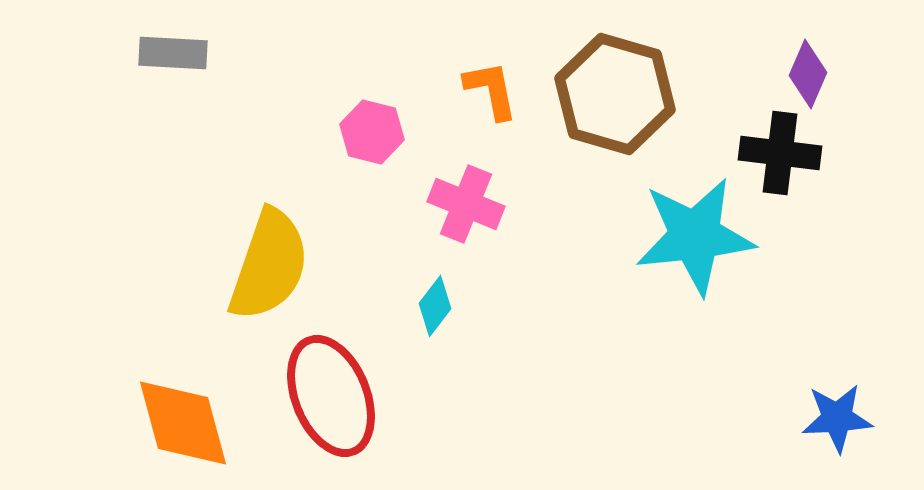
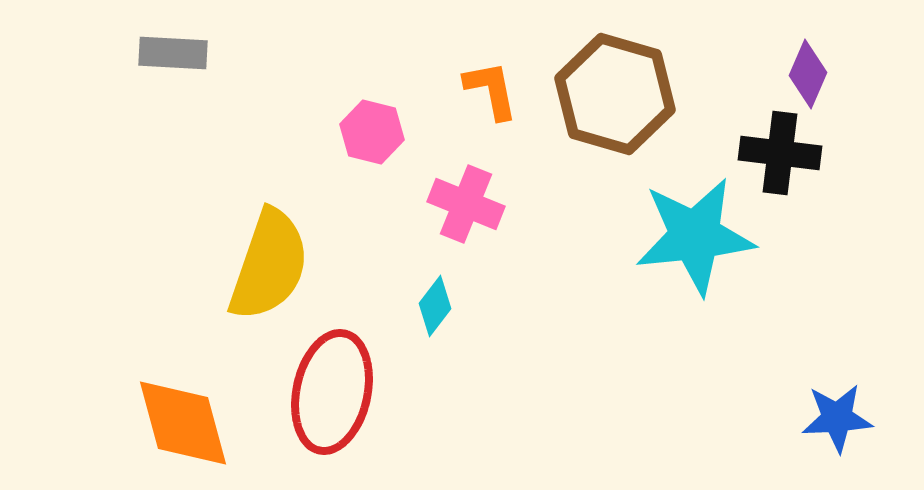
red ellipse: moved 1 px right, 4 px up; rotated 34 degrees clockwise
